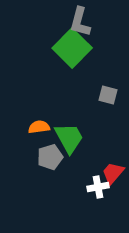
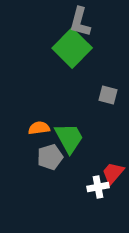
orange semicircle: moved 1 px down
